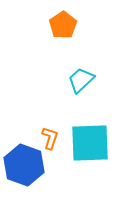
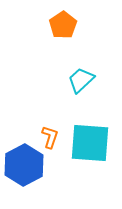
orange L-shape: moved 1 px up
cyan square: rotated 6 degrees clockwise
blue hexagon: rotated 12 degrees clockwise
